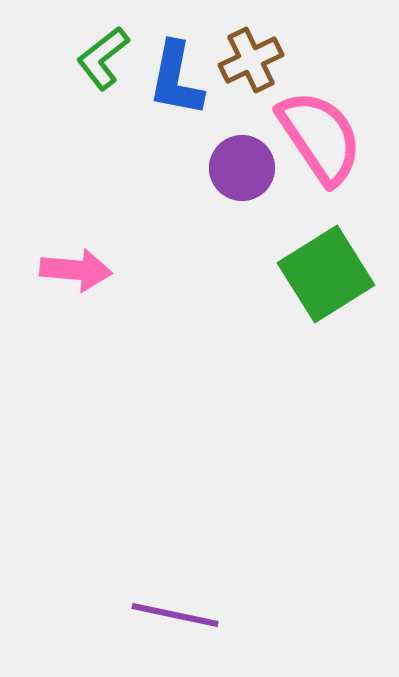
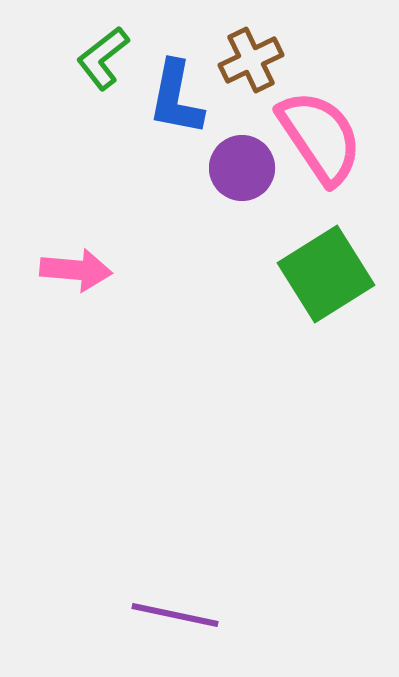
blue L-shape: moved 19 px down
